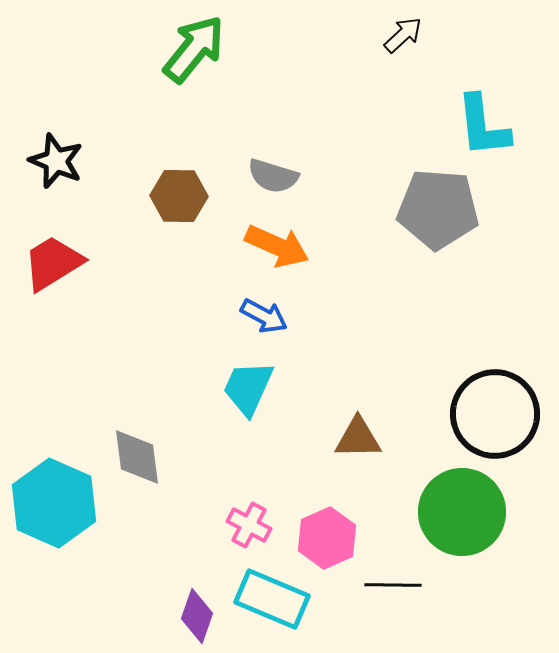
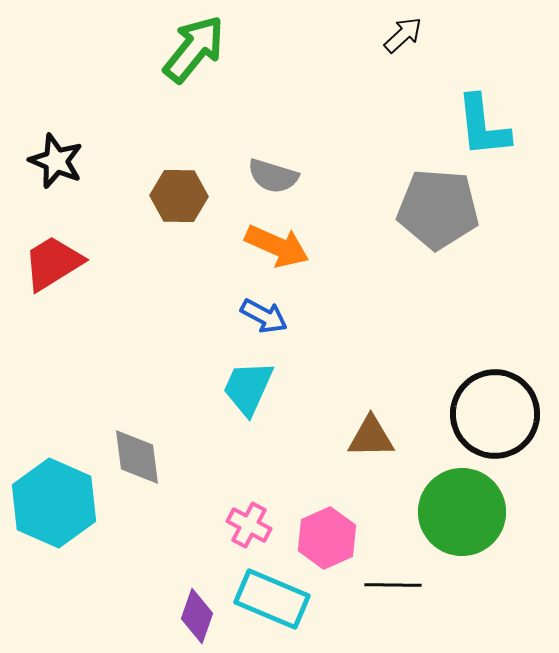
brown triangle: moved 13 px right, 1 px up
